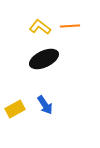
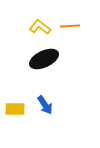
yellow rectangle: rotated 30 degrees clockwise
